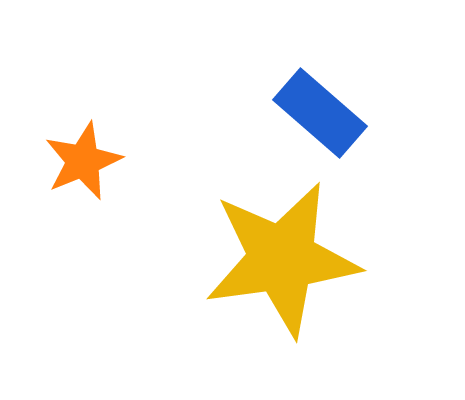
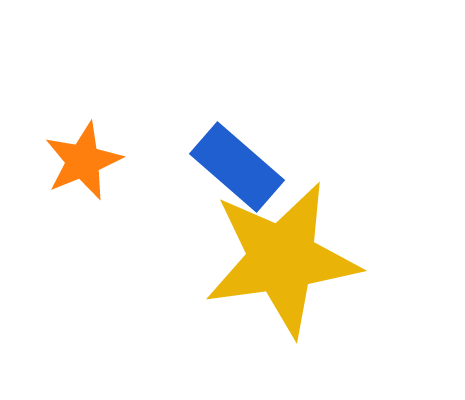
blue rectangle: moved 83 px left, 54 px down
